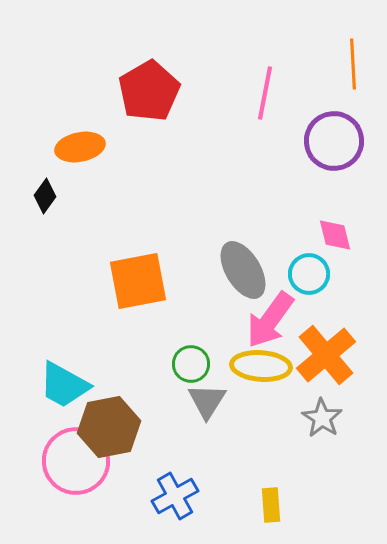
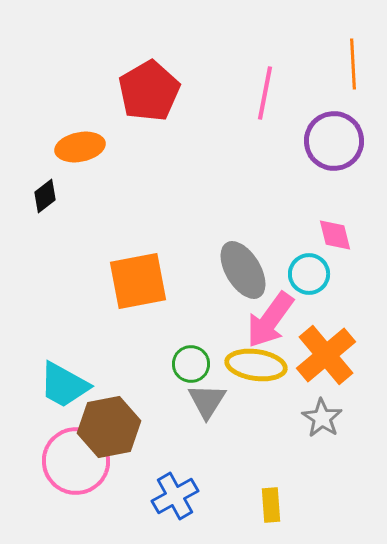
black diamond: rotated 16 degrees clockwise
yellow ellipse: moved 5 px left, 1 px up; rotated 4 degrees clockwise
